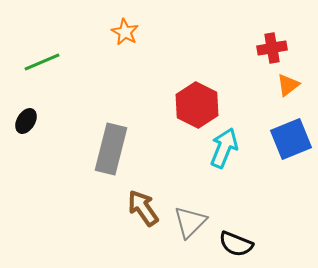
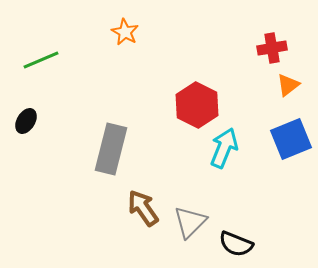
green line: moved 1 px left, 2 px up
